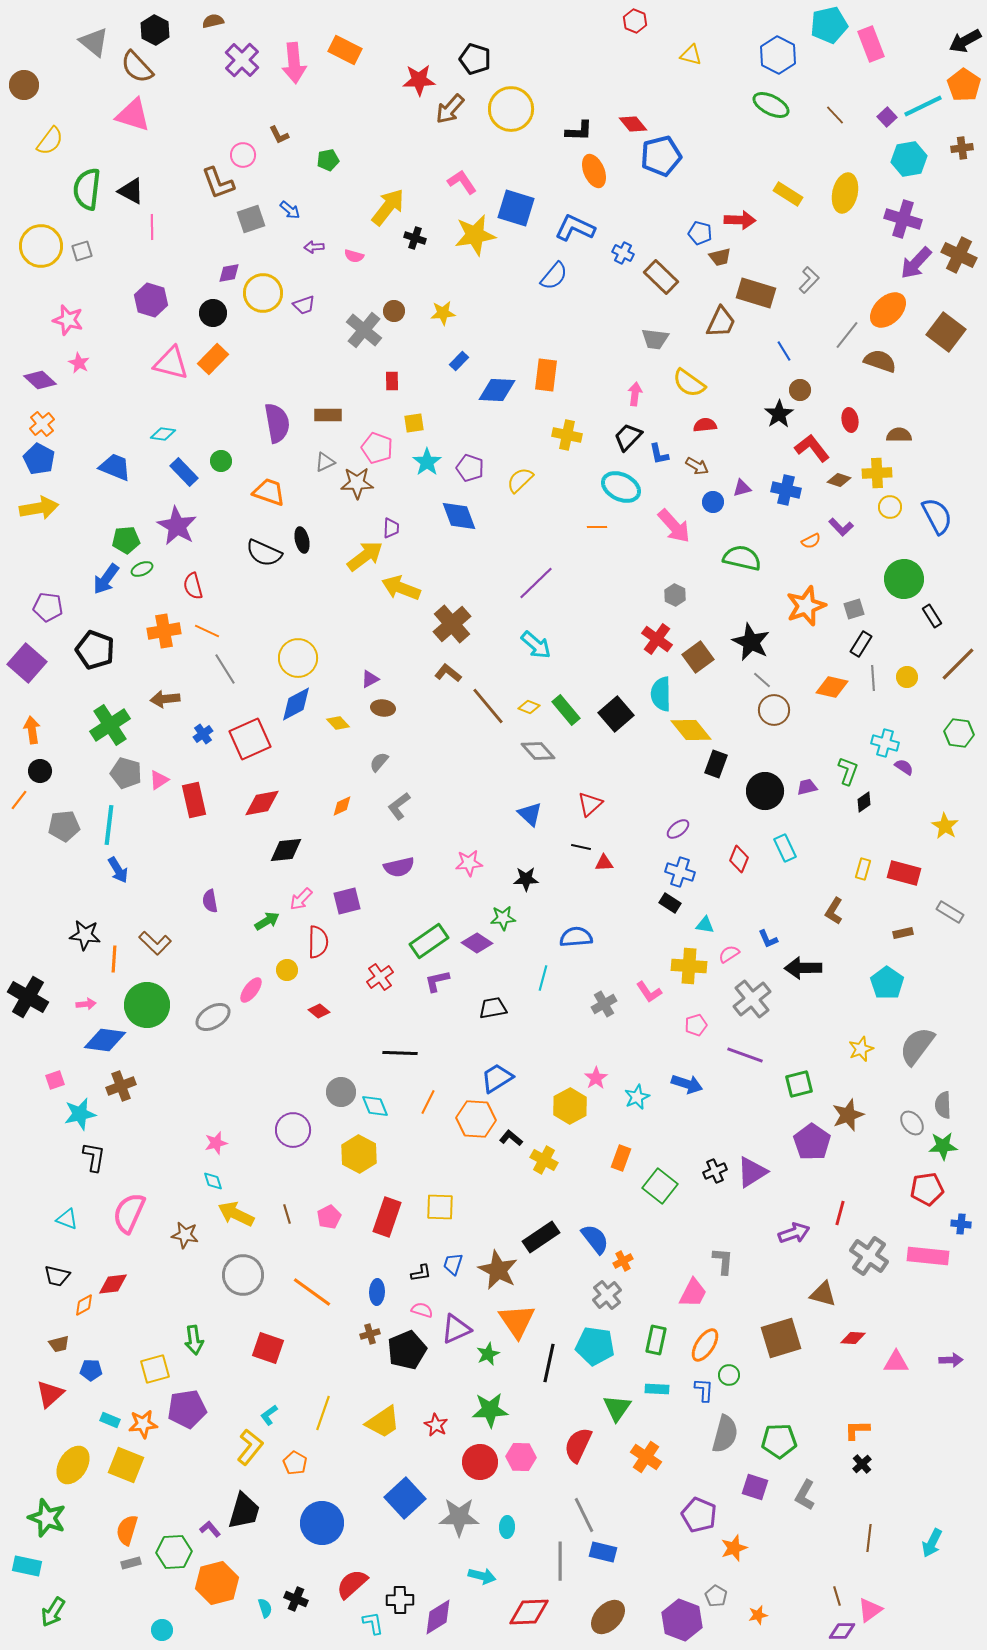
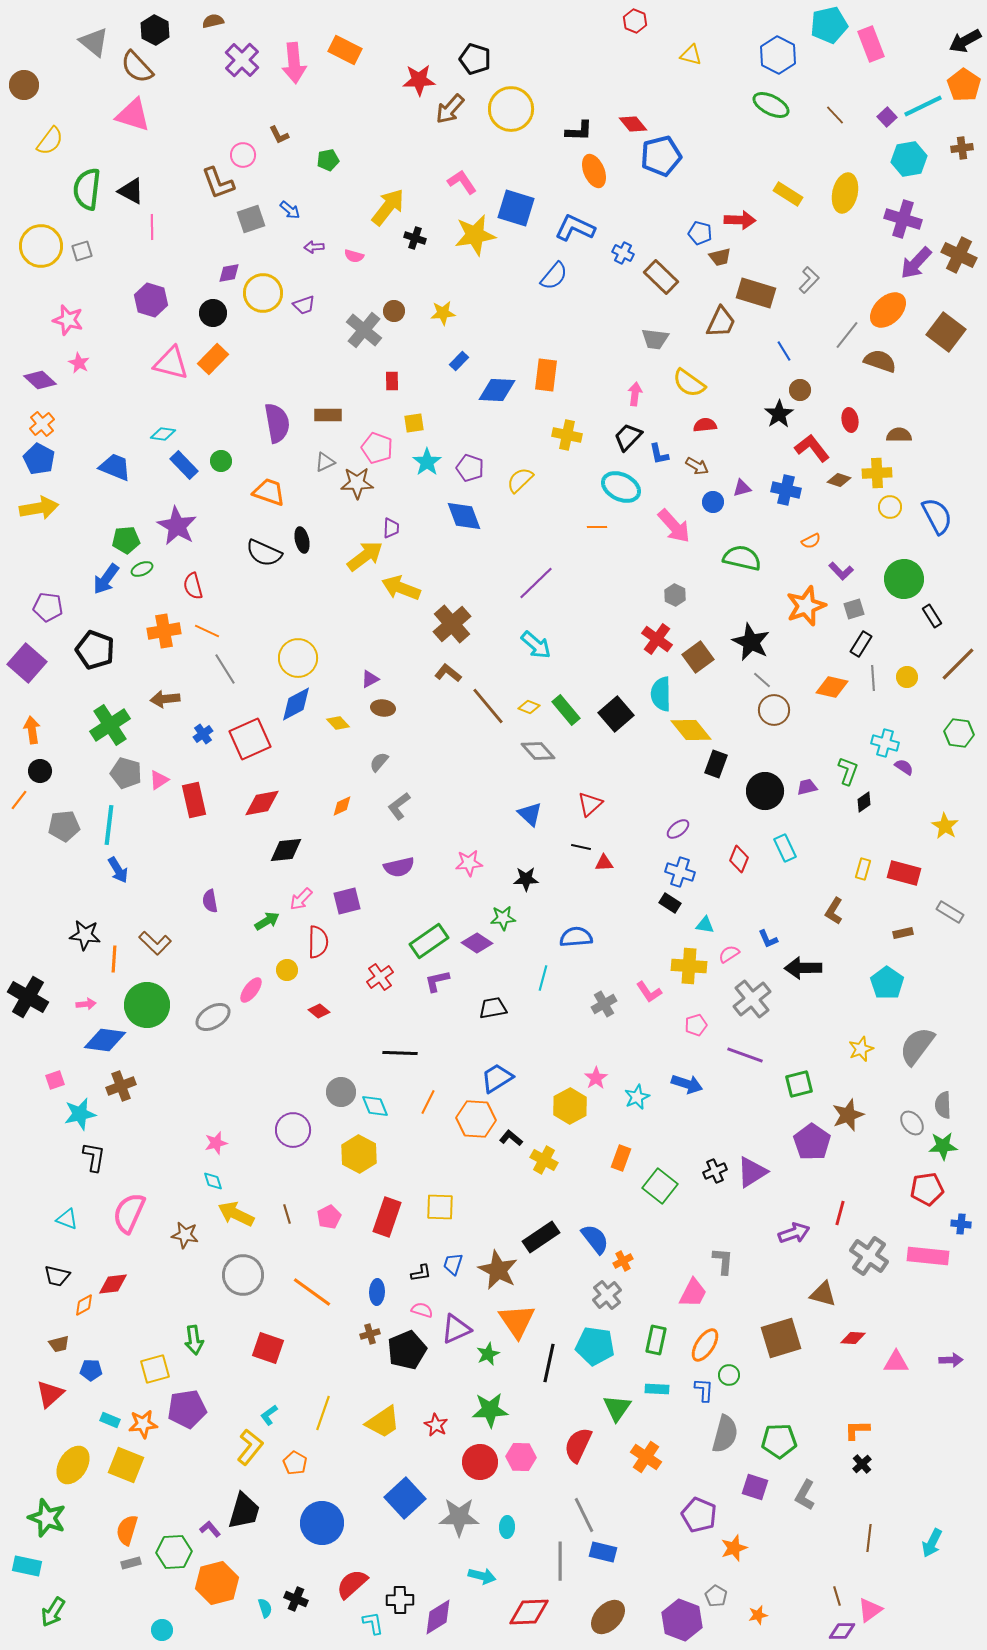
blue rectangle at (184, 472): moved 7 px up
blue diamond at (459, 516): moved 5 px right
purple L-shape at (841, 527): moved 44 px down
